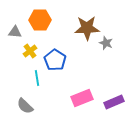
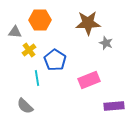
brown star: moved 1 px right, 5 px up
yellow cross: moved 1 px left, 1 px up
pink rectangle: moved 7 px right, 18 px up
purple rectangle: moved 4 px down; rotated 18 degrees clockwise
